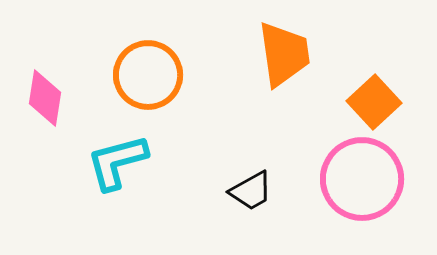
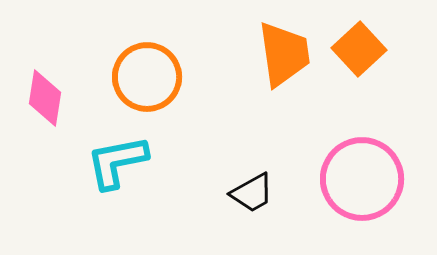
orange circle: moved 1 px left, 2 px down
orange square: moved 15 px left, 53 px up
cyan L-shape: rotated 4 degrees clockwise
black trapezoid: moved 1 px right, 2 px down
